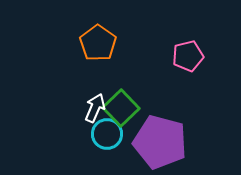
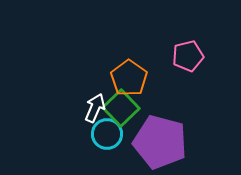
orange pentagon: moved 31 px right, 35 px down
